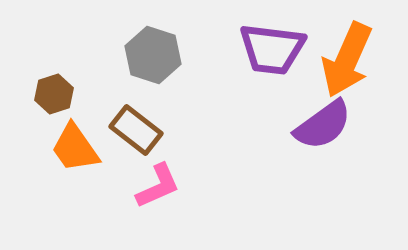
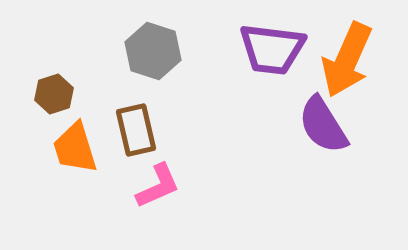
gray hexagon: moved 4 px up
purple semicircle: rotated 94 degrees clockwise
brown rectangle: rotated 39 degrees clockwise
orange trapezoid: rotated 18 degrees clockwise
